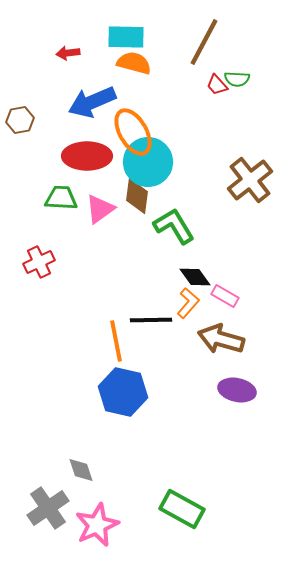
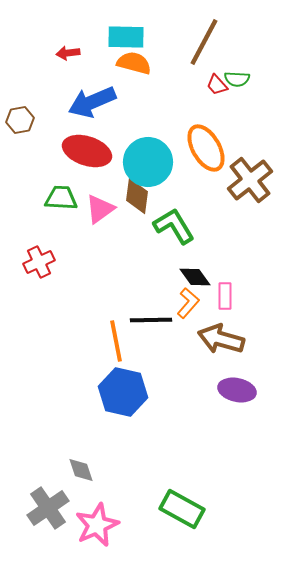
orange ellipse: moved 73 px right, 16 px down
red ellipse: moved 5 px up; rotated 18 degrees clockwise
pink rectangle: rotated 60 degrees clockwise
